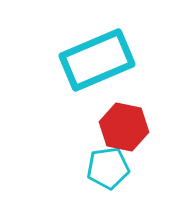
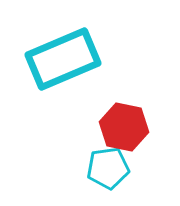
cyan rectangle: moved 34 px left, 1 px up
